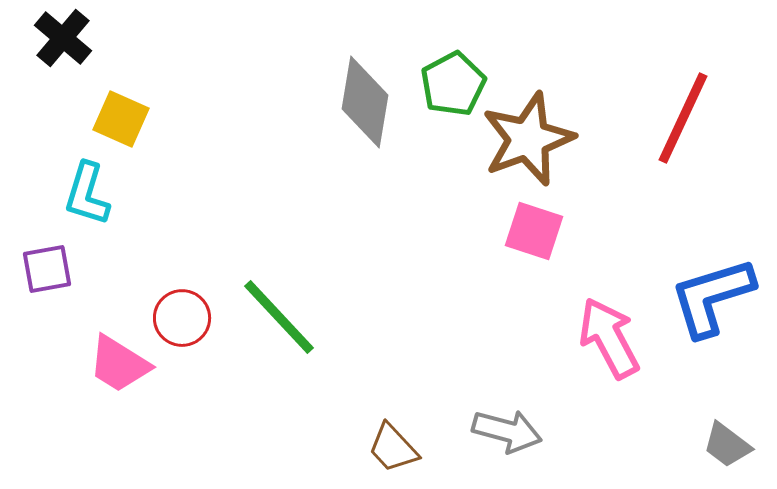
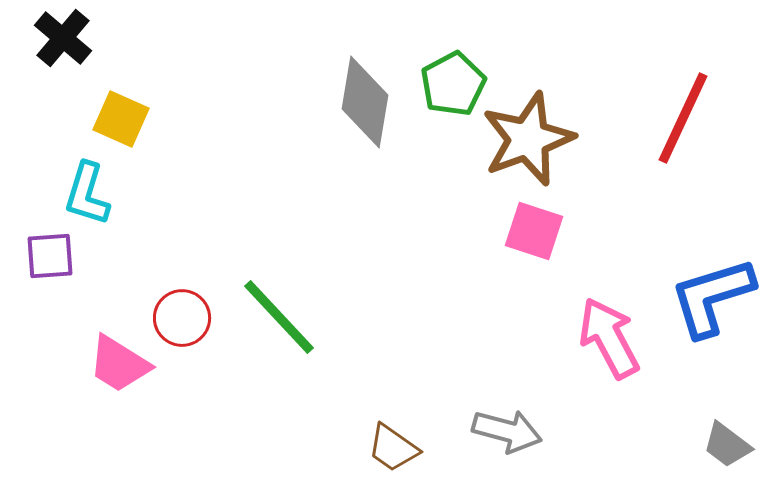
purple square: moved 3 px right, 13 px up; rotated 6 degrees clockwise
brown trapezoid: rotated 12 degrees counterclockwise
